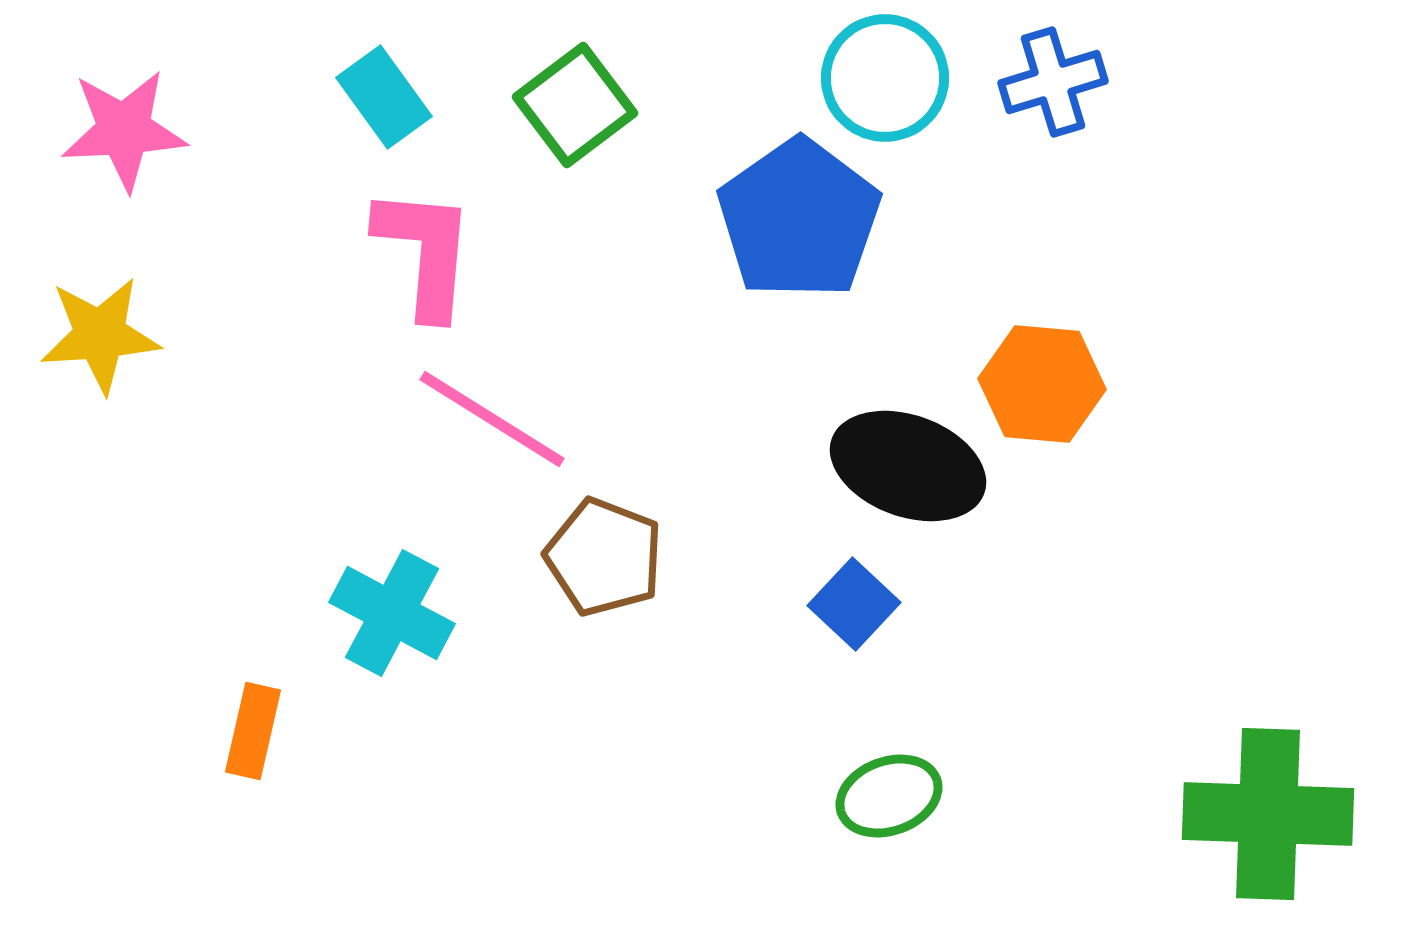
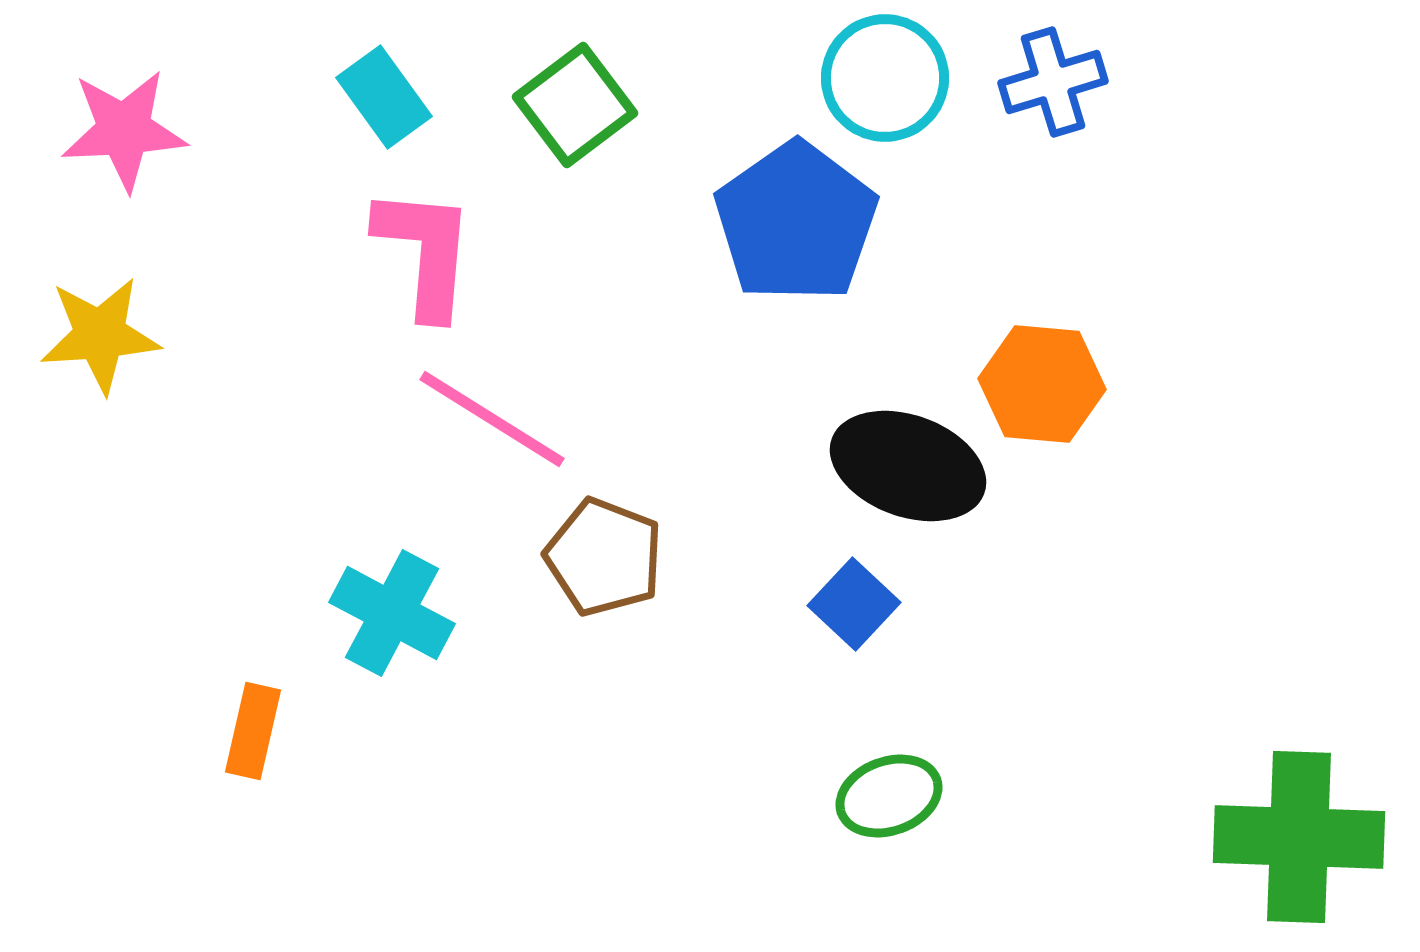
blue pentagon: moved 3 px left, 3 px down
green cross: moved 31 px right, 23 px down
